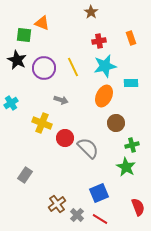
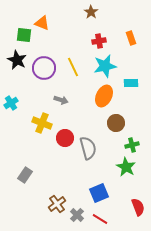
gray semicircle: rotated 30 degrees clockwise
